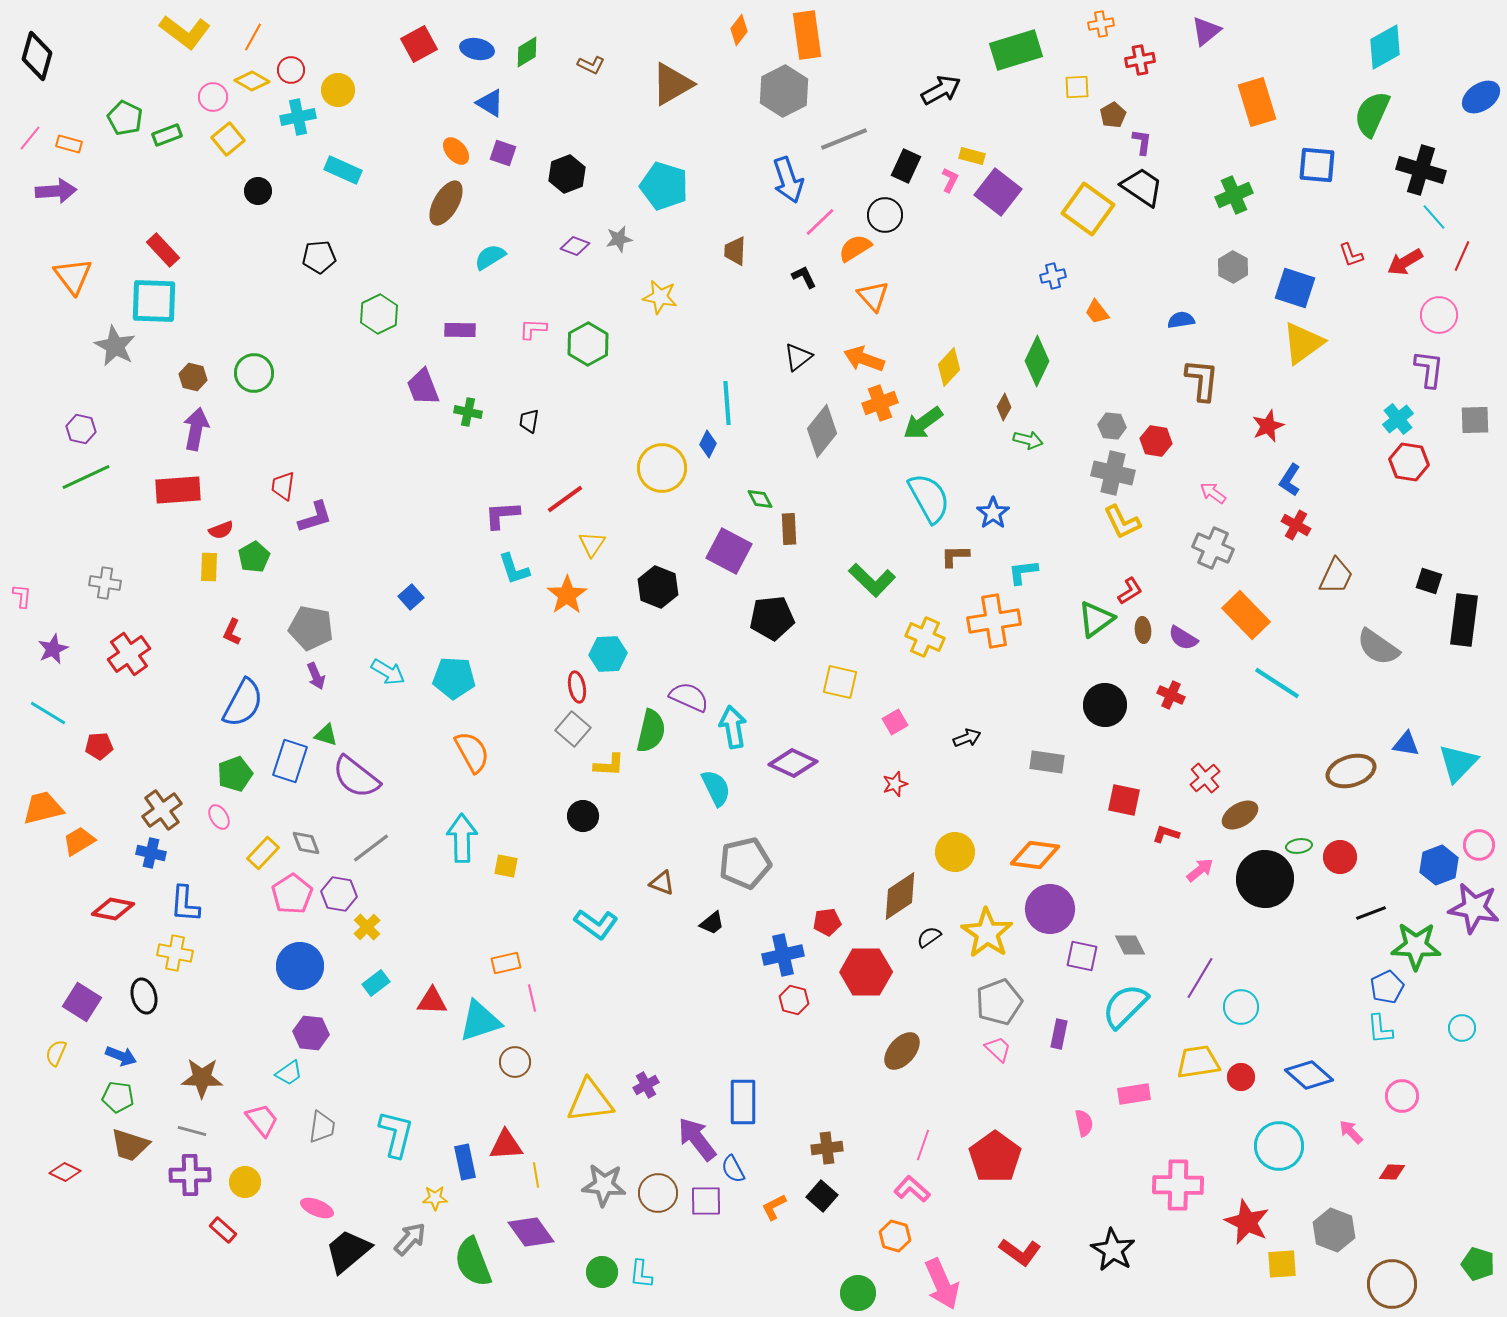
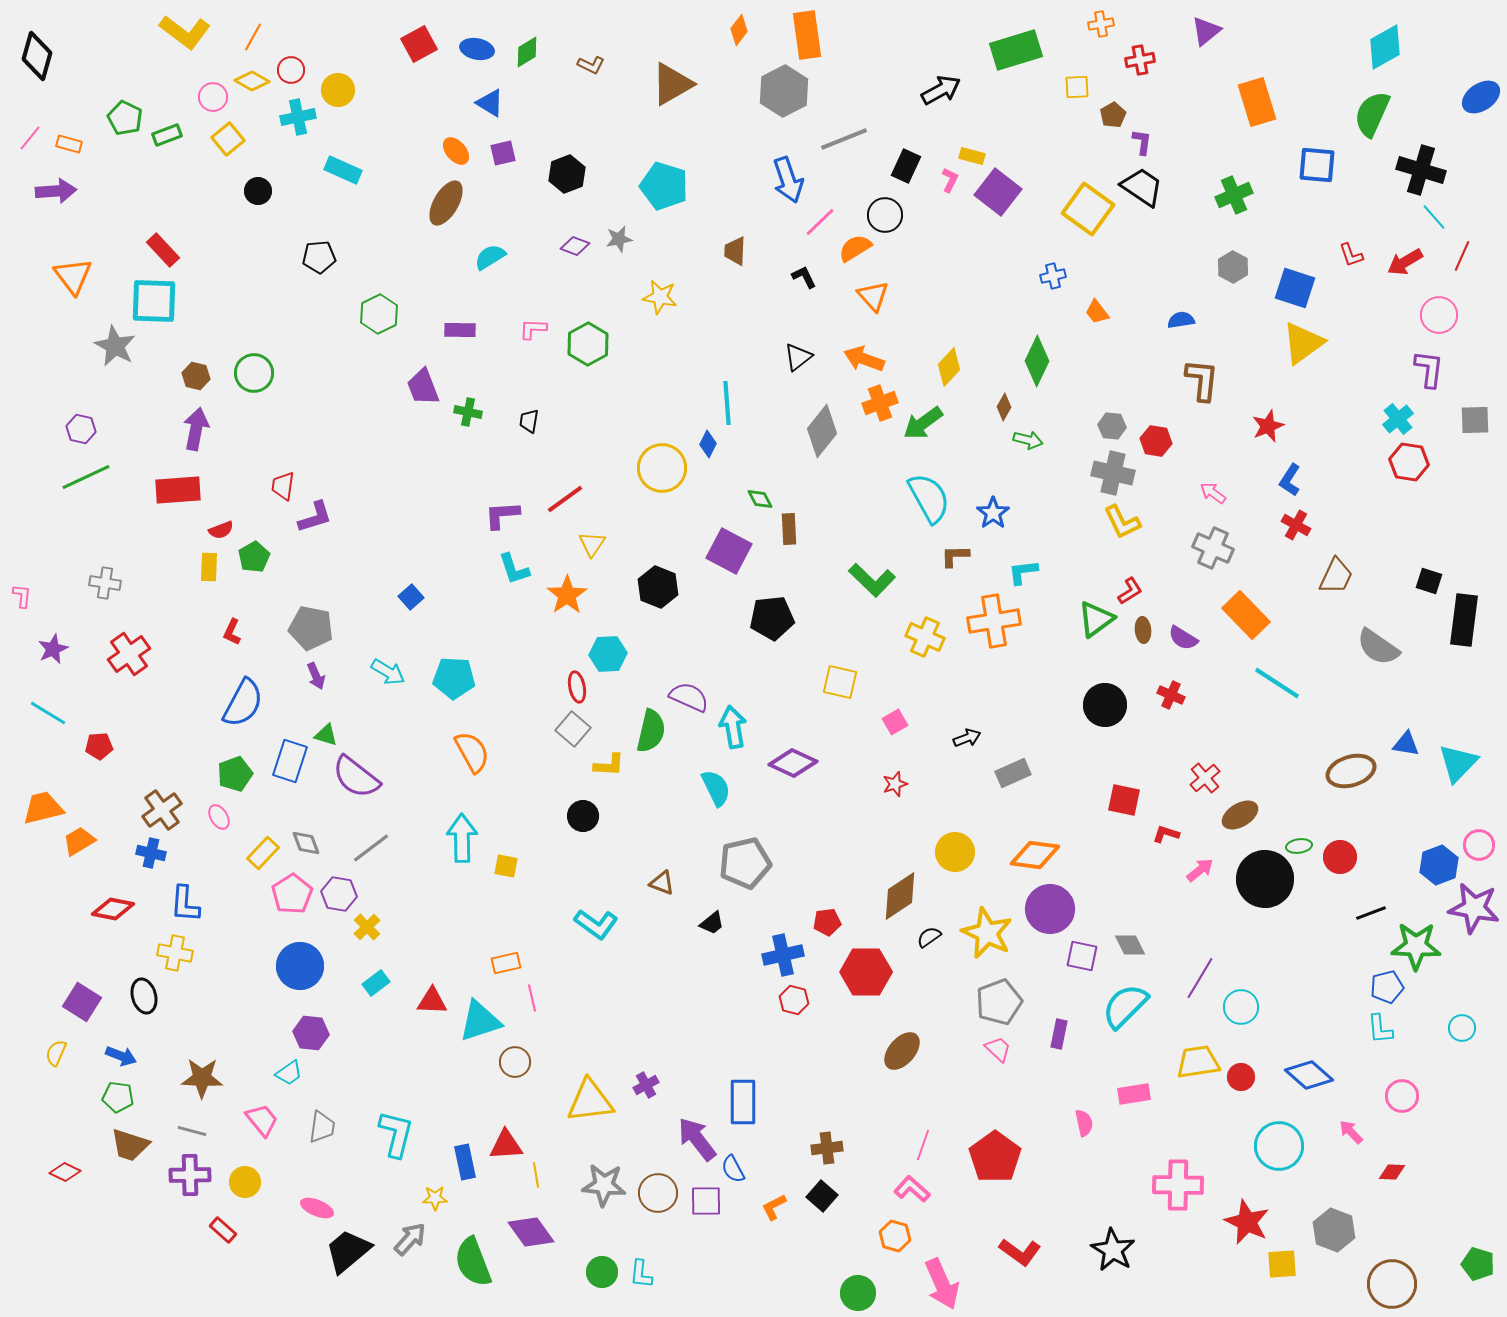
purple square at (503, 153): rotated 32 degrees counterclockwise
brown hexagon at (193, 377): moved 3 px right, 1 px up
gray rectangle at (1047, 762): moved 34 px left, 11 px down; rotated 32 degrees counterclockwise
yellow star at (987, 933): rotated 9 degrees counterclockwise
blue pentagon at (1387, 987): rotated 12 degrees clockwise
